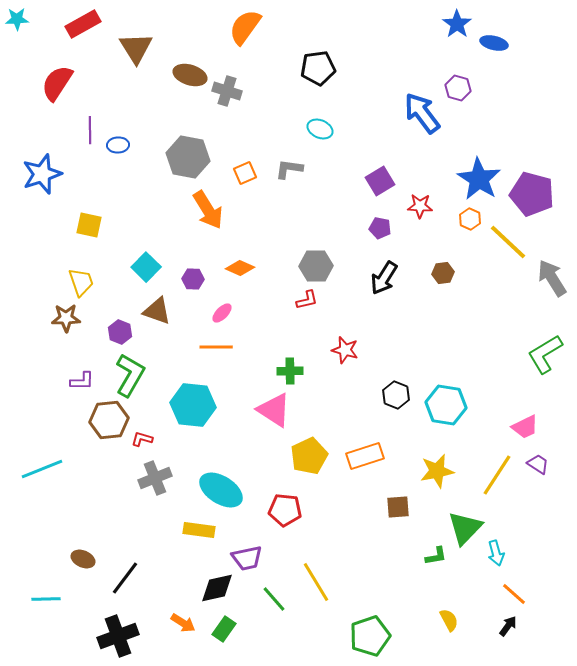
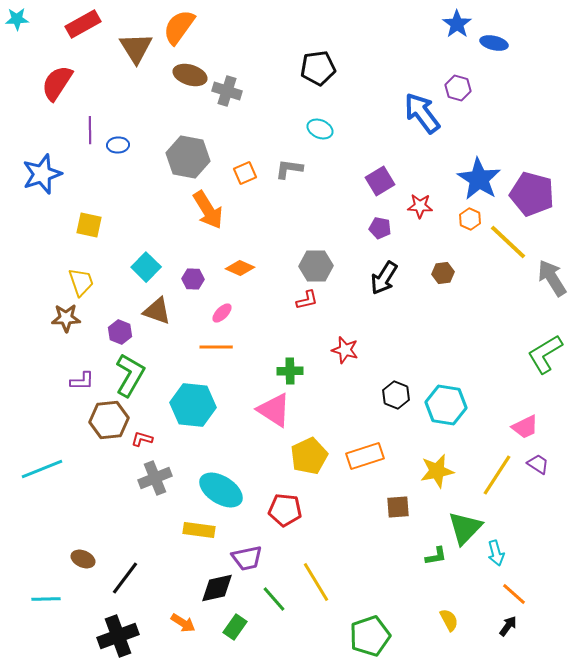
orange semicircle at (245, 27): moved 66 px left
green rectangle at (224, 629): moved 11 px right, 2 px up
